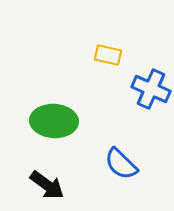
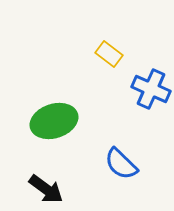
yellow rectangle: moved 1 px right, 1 px up; rotated 24 degrees clockwise
green ellipse: rotated 21 degrees counterclockwise
black arrow: moved 1 px left, 4 px down
